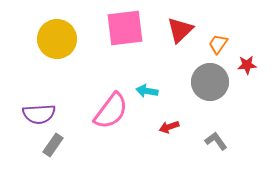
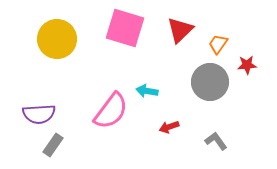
pink square: rotated 24 degrees clockwise
